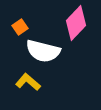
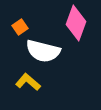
pink diamond: rotated 24 degrees counterclockwise
